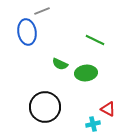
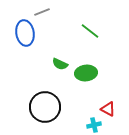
gray line: moved 1 px down
blue ellipse: moved 2 px left, 1 px down
green line: moved 5 px left, 9 px up; rotated 12 degrees clockwise
cyan cross: moved 1 px right, 1 px down
